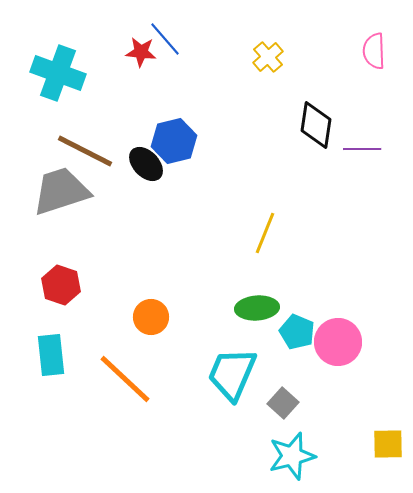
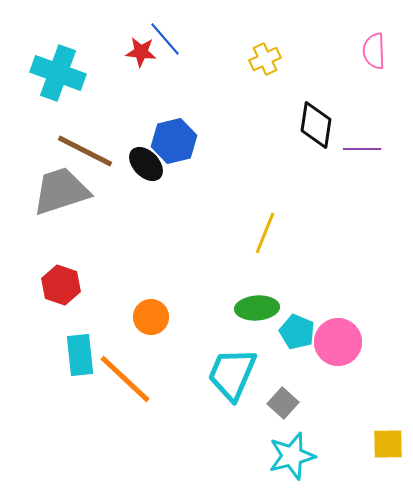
yellow cross: moved 3 px left, 2 px down; rotated 16 degrees clockwise
cyan rectangle: moved 29 px right
